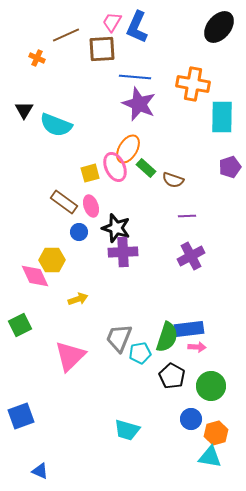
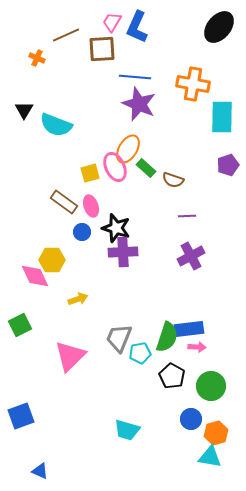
purple pentagon at (230, 167): moved 2 px left, 2 px up
blue circle at (79, 232): moved 3 px right
